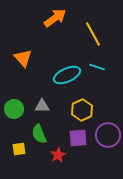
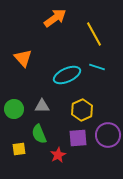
yellow line: moved 1 px right
